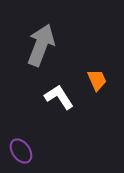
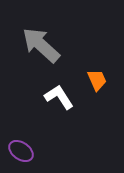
gray arrow: rotated 69 degrees counterclockwise
purple ellipse: rotated 20 degrees counterclockwise
